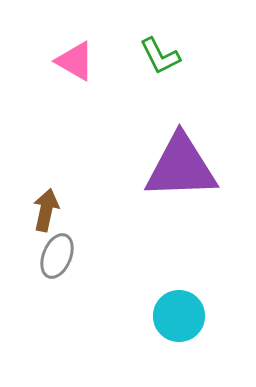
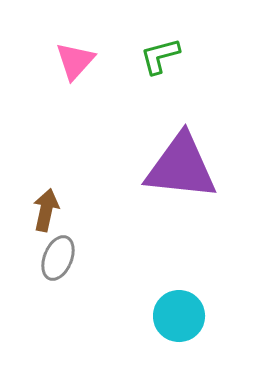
green L-shape: rotated 102 degrees clockwise
pink triangle: rotated 42 degrees clockwise
purple triangle: rotated 8 degrees clockwise
gray ellipse: moved 1 px right, 2 px down
